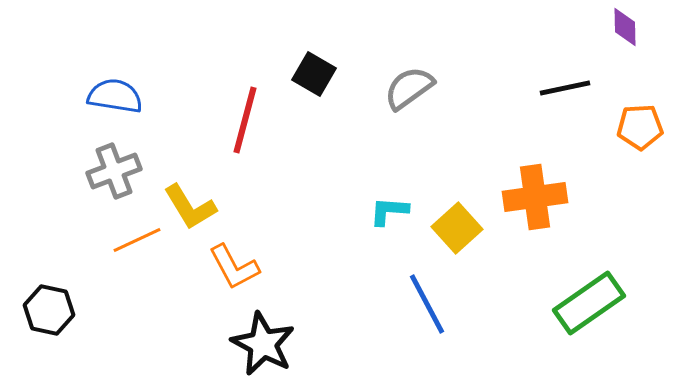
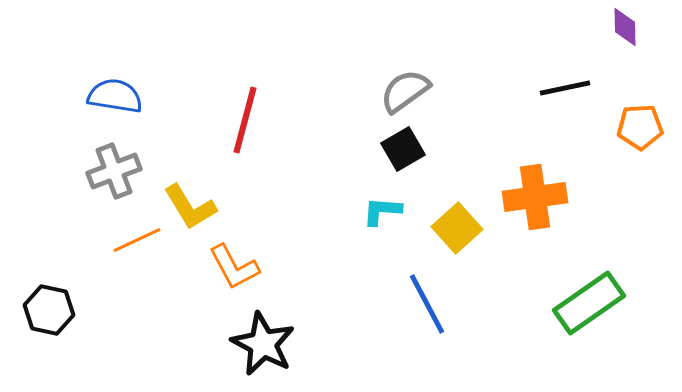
black square: moved 89 px right, 75 px down; rotated 30 degrees clockwise
gray semicircle: moved 4 px left, 3 px down
cyan L-shape: moved 7 px left
